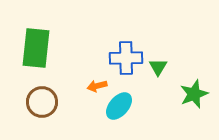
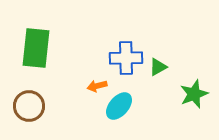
green triangle: rotated 30 degrees clockwise
brown circle: moved 13 px left, 4 px down
